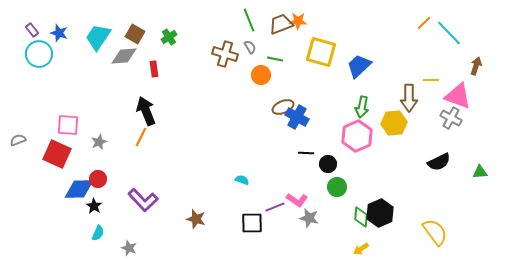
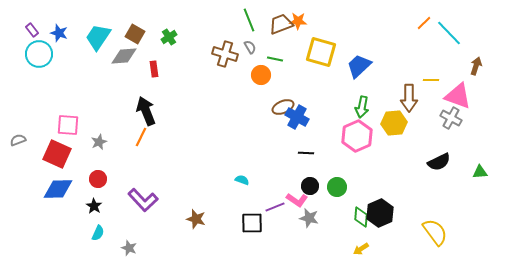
black circle at (328, 164): moved 18 px left, 22 px down
blue diamond at (79, 189): moved 21 px left
